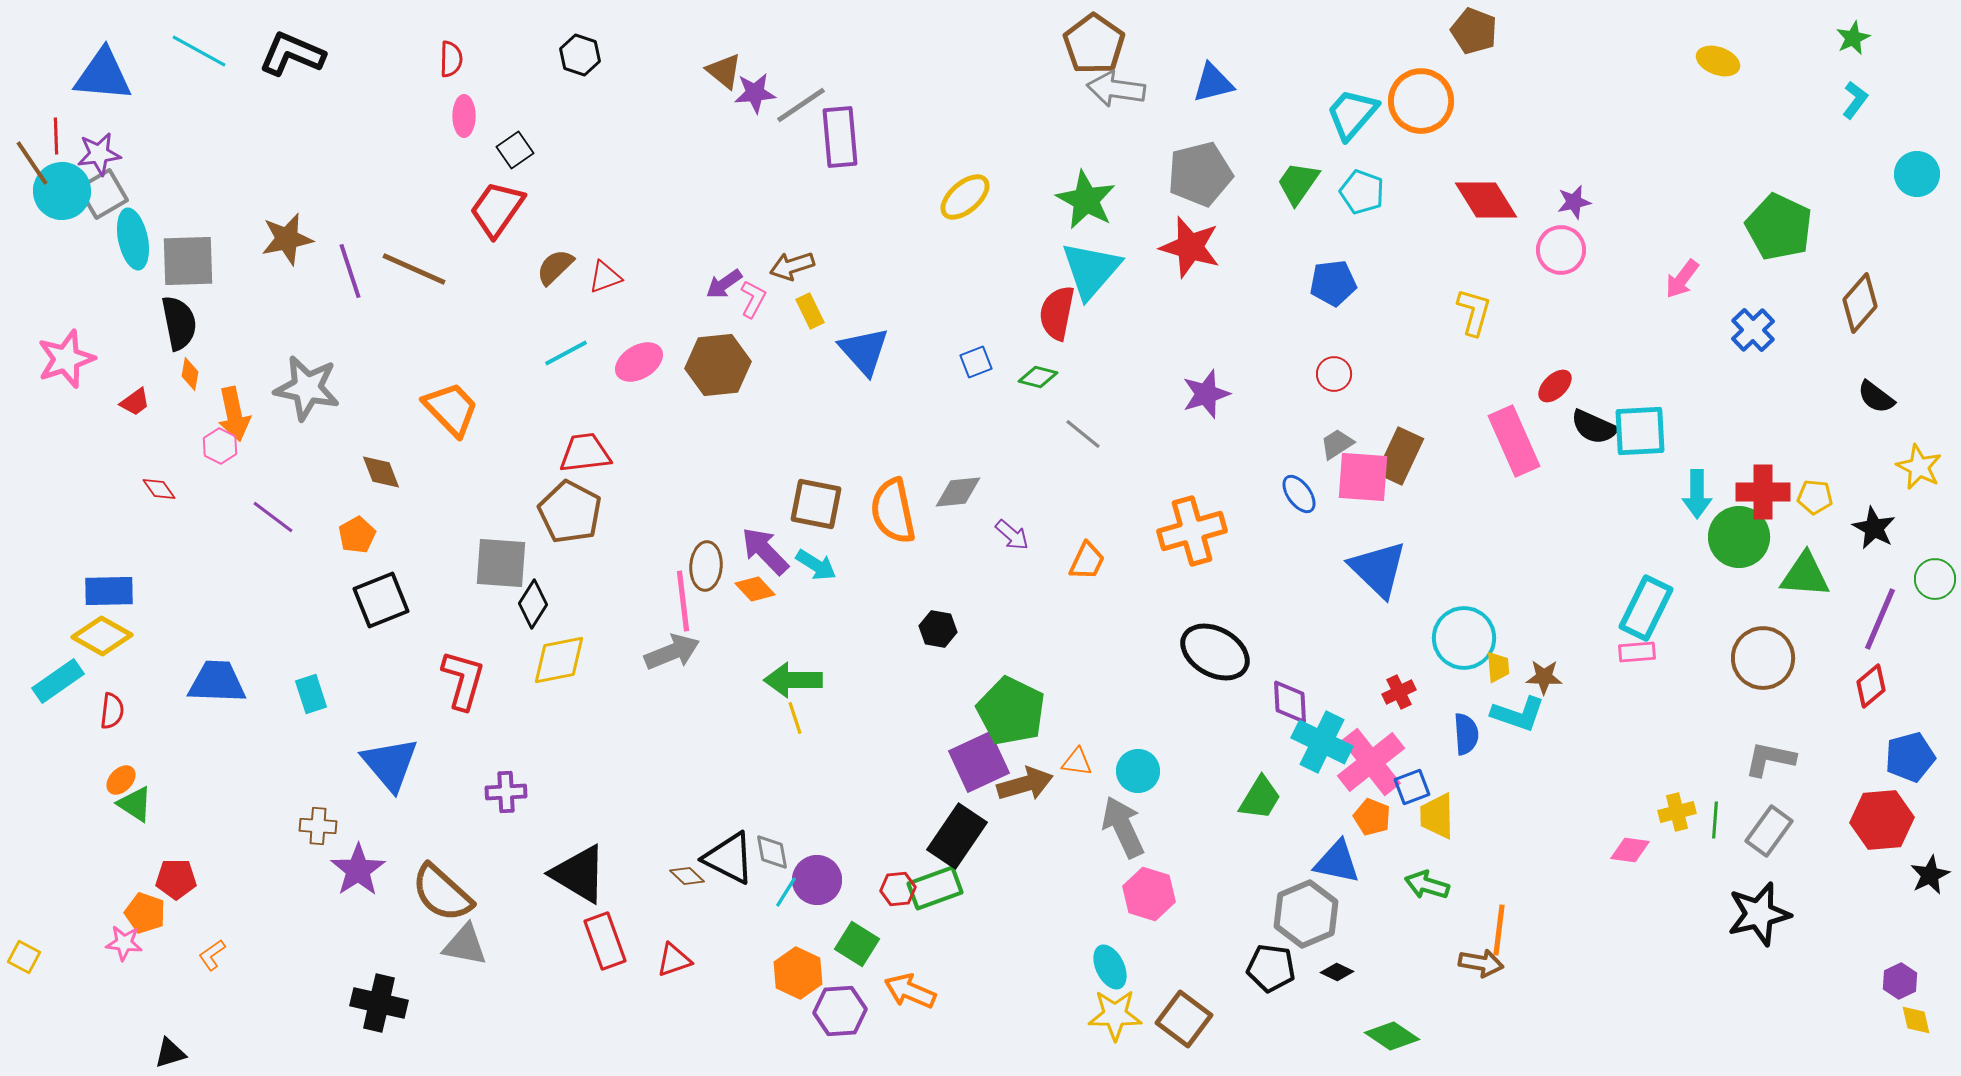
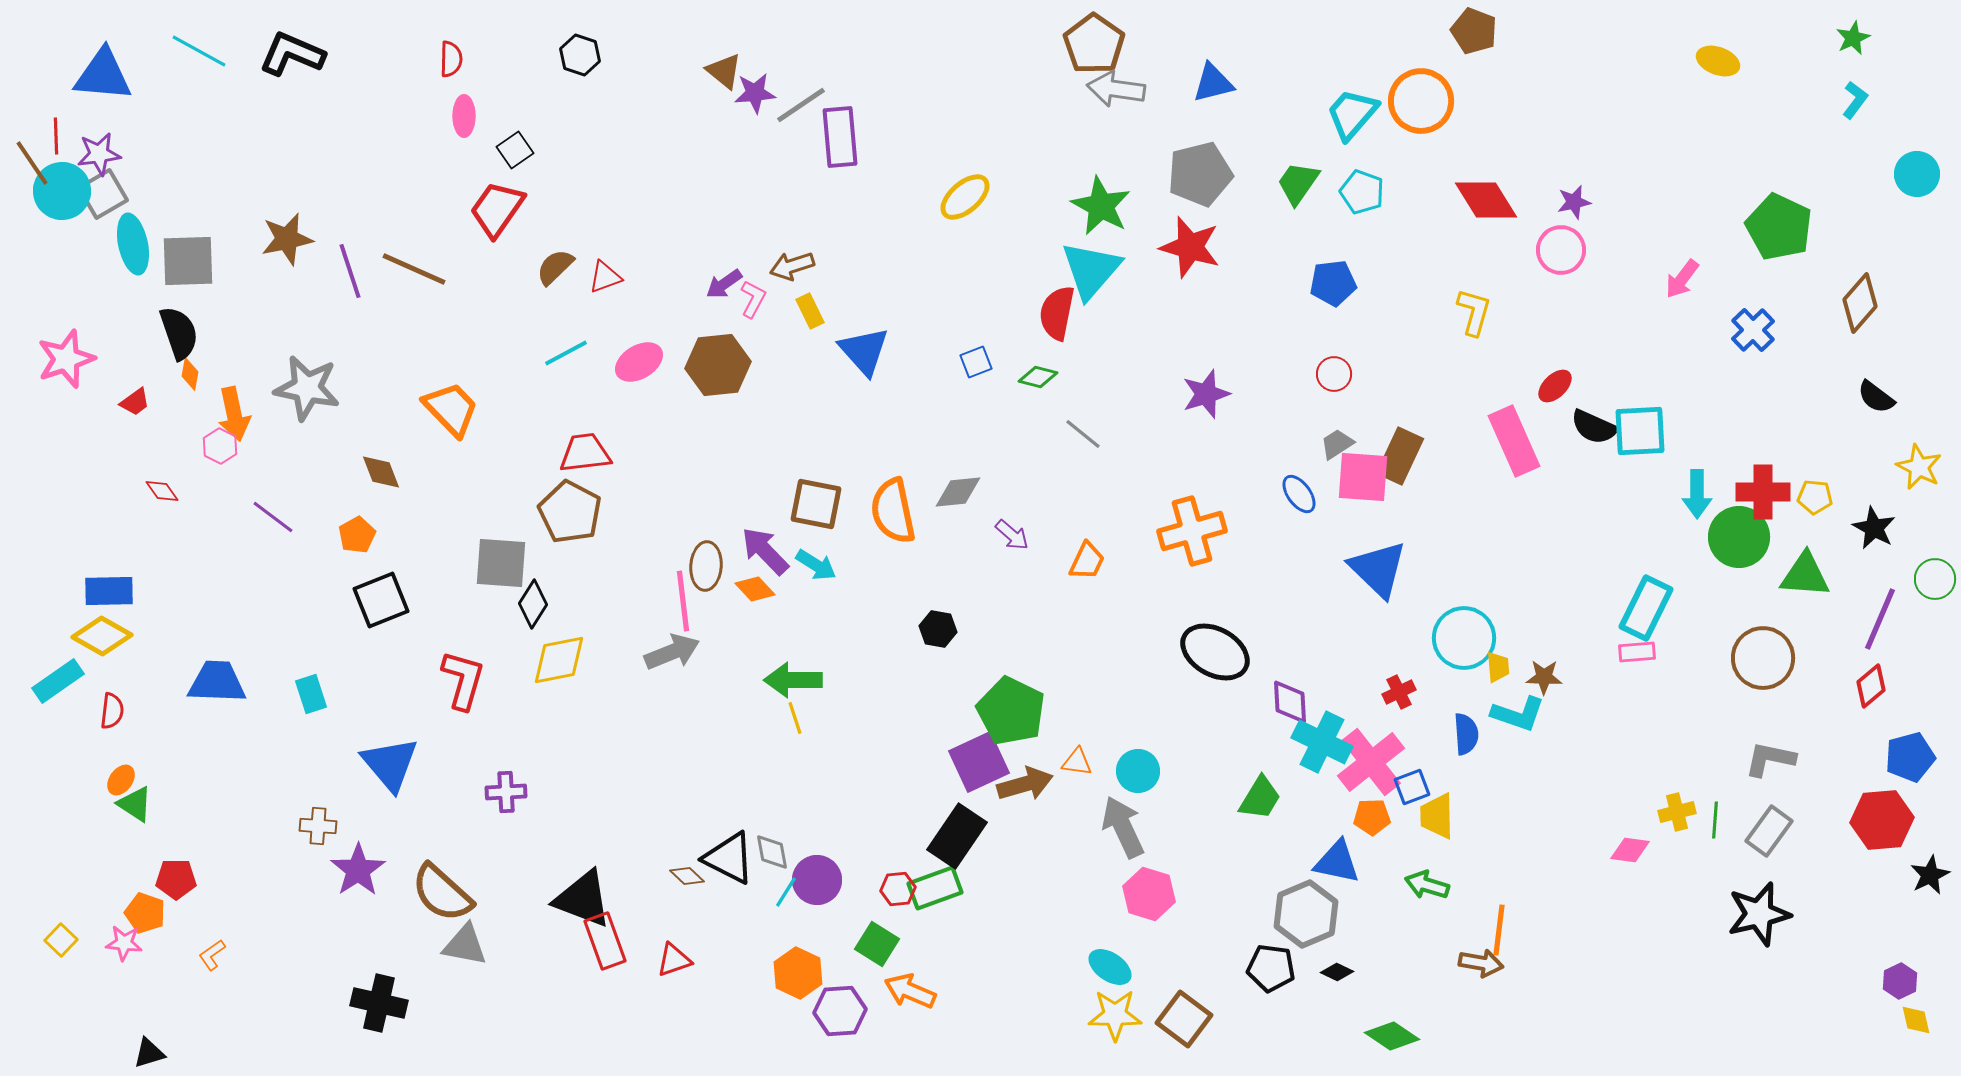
green star at (1086, 200): moved 15 px right, 6 px down
cyan ellipse at (133, 239): moved 5 px down
black semicircle at (179, 323): moved 10 px down; rotated 8 degrees counterclockwise
red diamond at (159, 489): moved 3 px right, 2 px down
orange ellipse at (121, 780): rotated 8 degrees counterclockwise
orange pentagon at (1372, 817): rotated 24 degrees counterclockwise
black triangle at (579, 874): moved 4 px right, 25 px down; rotated 10 degrees counterclockwise
green square at (857, 944): moved 20 px right
yellow square at (24, 957): moved 37 px right, 17 px up; rotated 16 degrees clockwise
cyan ellipse at (1110, 967): rotated 30 degrees counterclockwise
black triangle at (170, 1053): moved 21 px left
